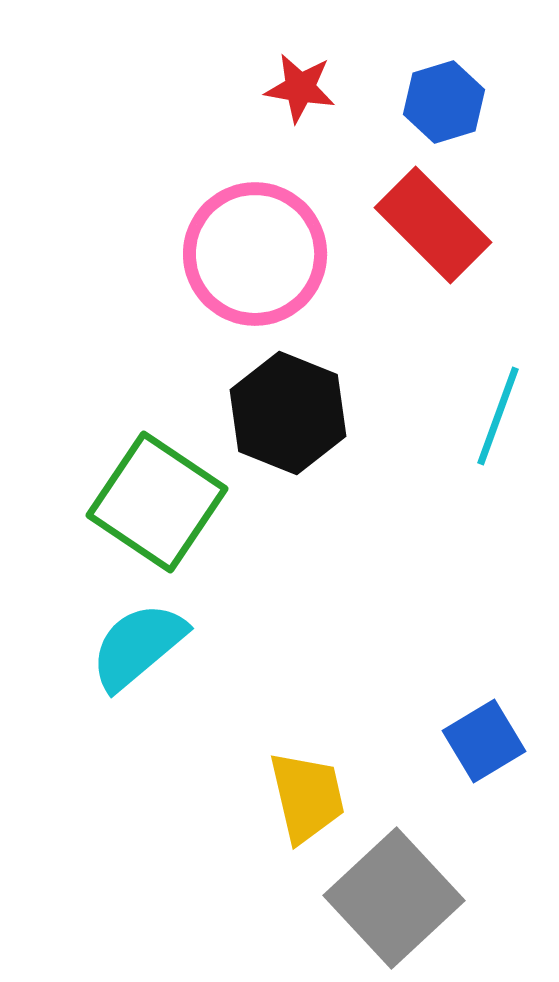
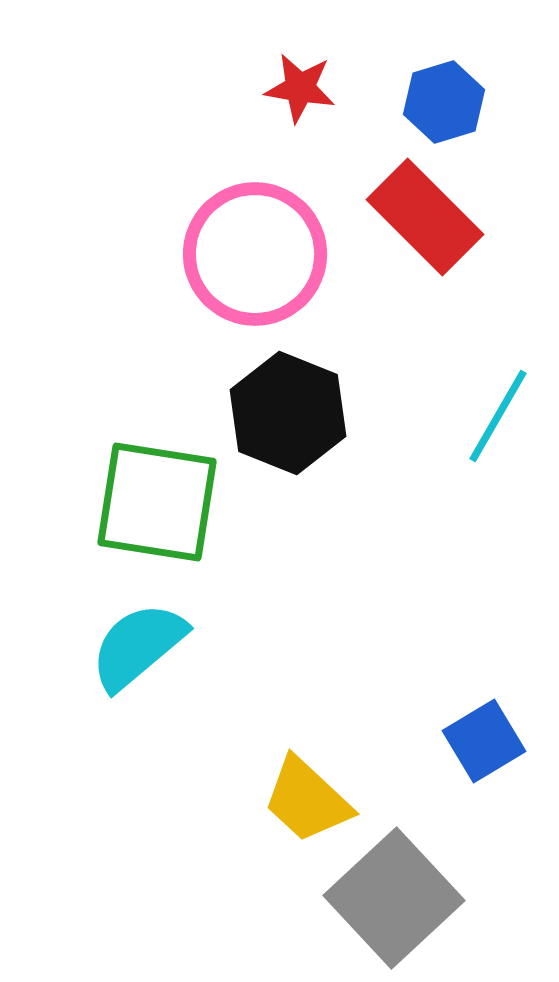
red rectangle: moved 8 px left, 8 px up
cyan line: rotated 10 degrees clockwise
green square: rotated 25 degrees counterclockwise
yellow trapezoid: moved 3 px down; rotated 146 degrees clockwise
